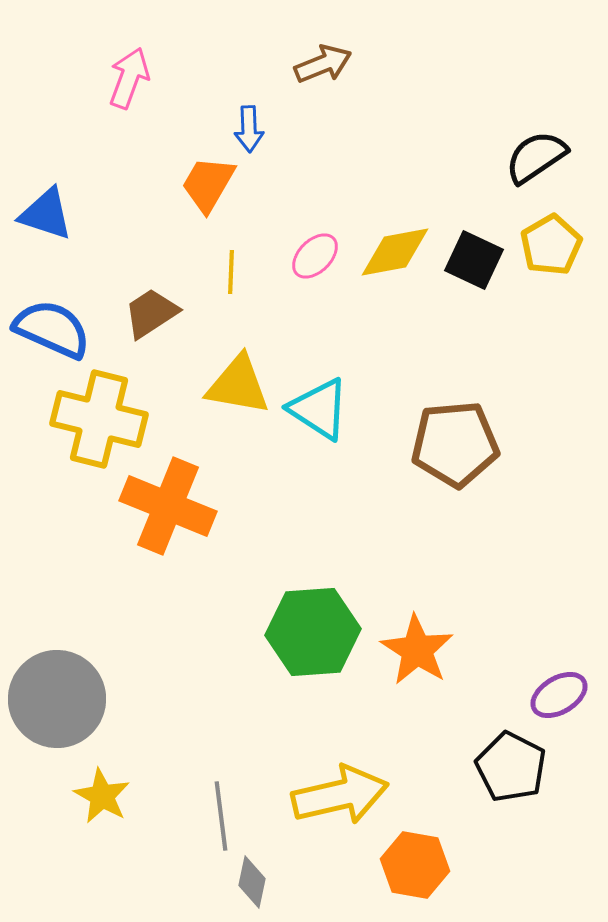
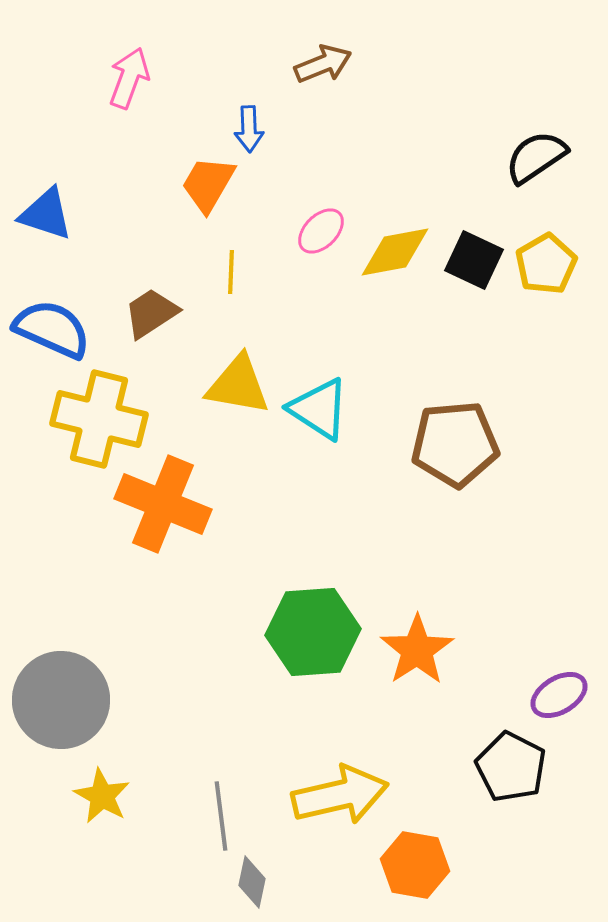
yellow pentagon: moved 5 px left, 19 px down
pink ellipse: moved 6 px right, 25 px up
orange cross: moved 5 px left, 2 px up
orange star: rotated 6 degrees clockwise
gray circle: moved 4 px right, 1 px down
